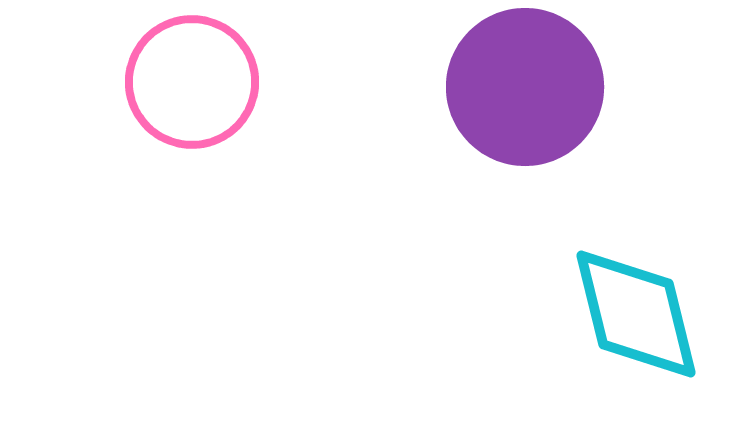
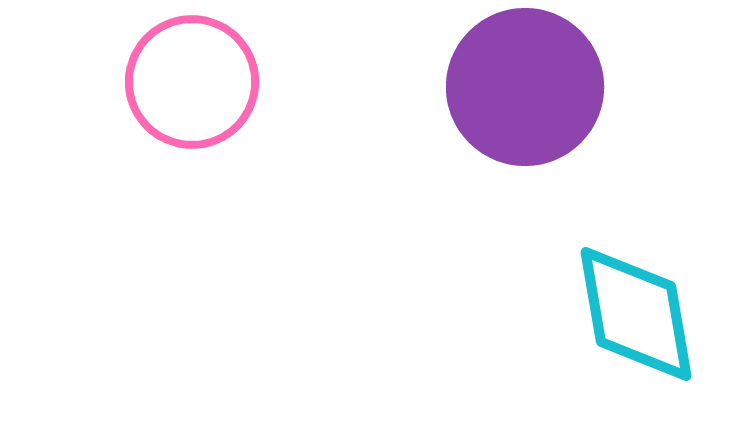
cyan diamond: rotated 4 degrees clockwise
